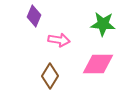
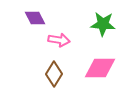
purple diamond: moved 1 px right, 2 px down; rotated 50 degrees counterclockwise
pink diamond: moved 2 px right, 4 px down
brown diamond: moved 4 px right, 2 px up
